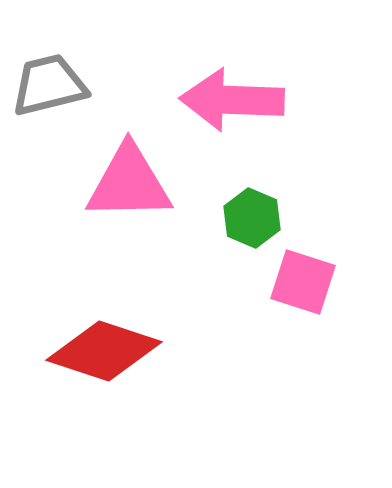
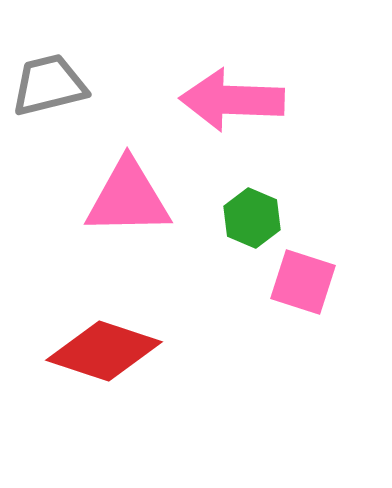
pink triangle: moved 1 px left, 15 px down
